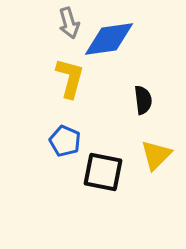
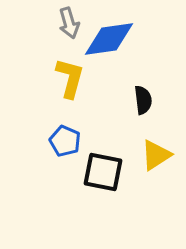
yellow triangle: rotated 12 degrees clockwise
